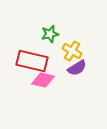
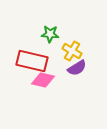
green star: rotated 18 degrees clockwise
